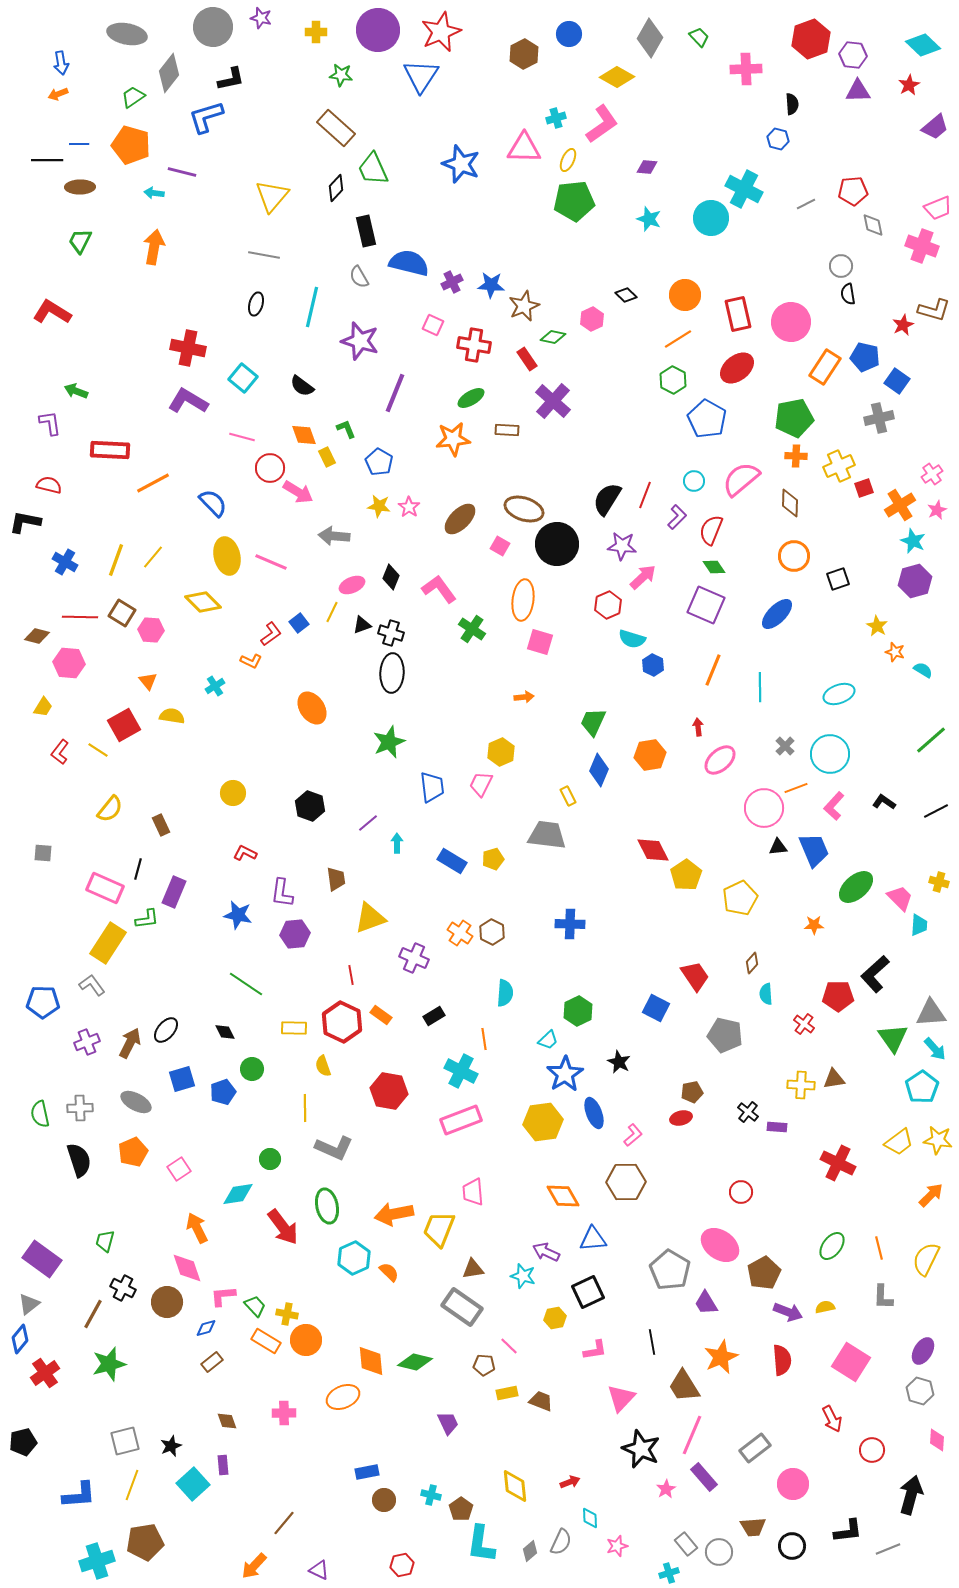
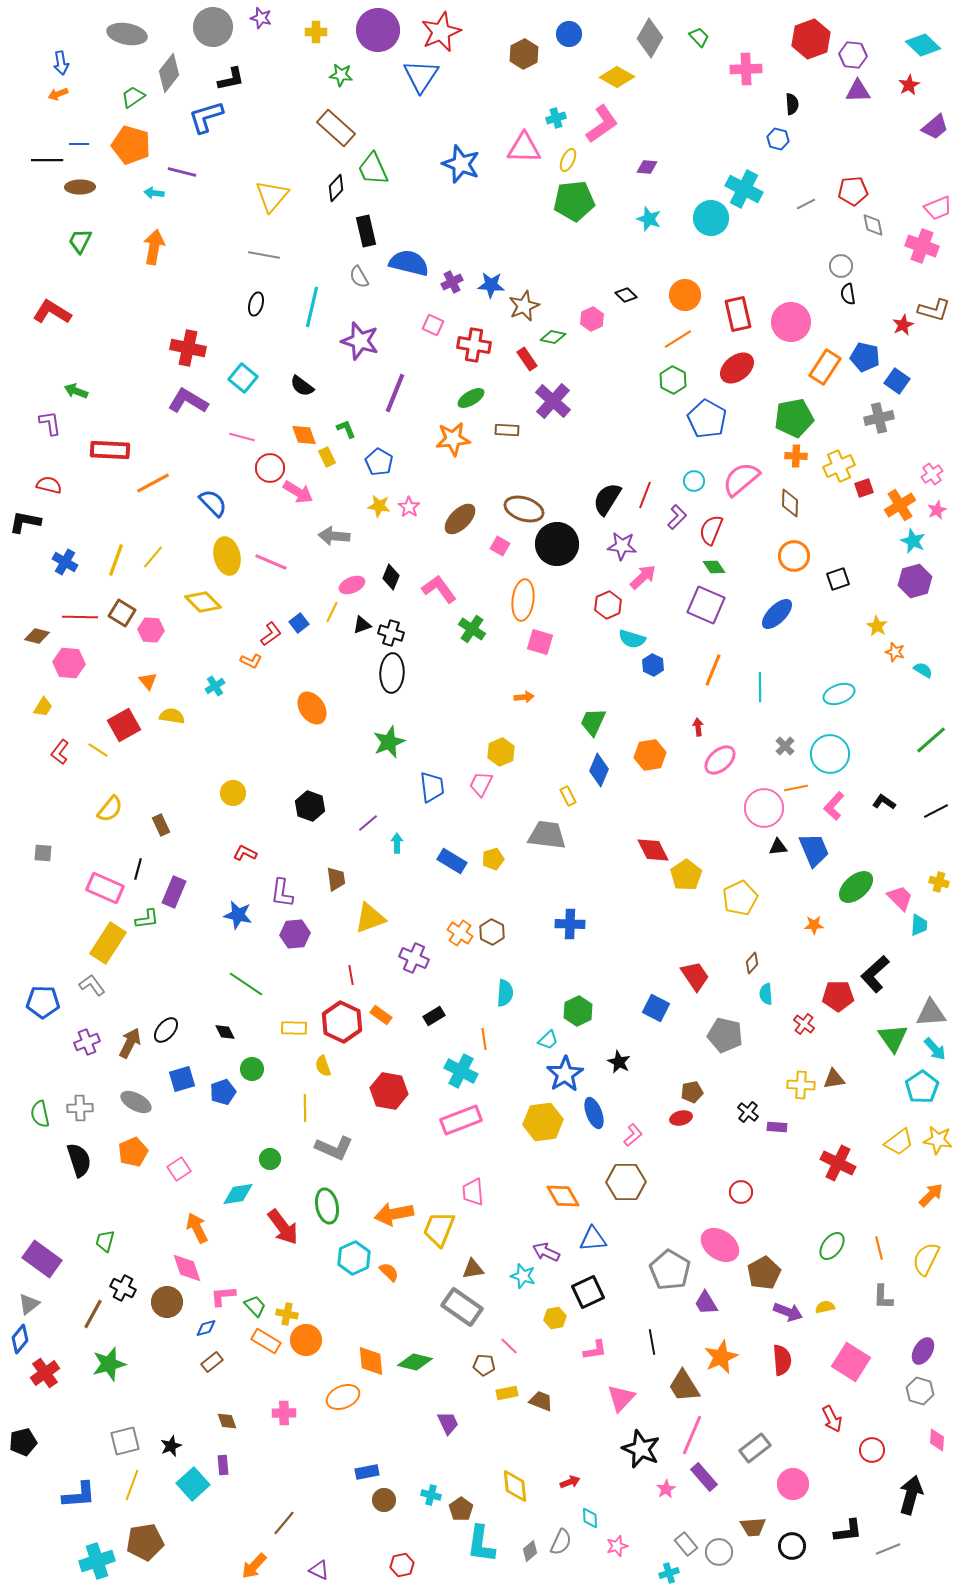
orange line at (796, 788): rotated 10 degrees clockwise
